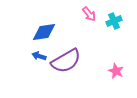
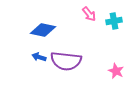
cyan cross: rotated 14 degrees clockwise
blue diamond: moved 1 px left, 2 px up; rotated 20 degrees clockwise
blue arrow: moved 1 px down
purple semicircle: rotated 36 degrees clockwise
